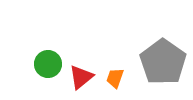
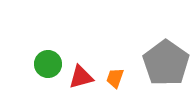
gray pentagon: moved 3 px right, 1 px down
red triangle: rotated 24 degrees clockwise
